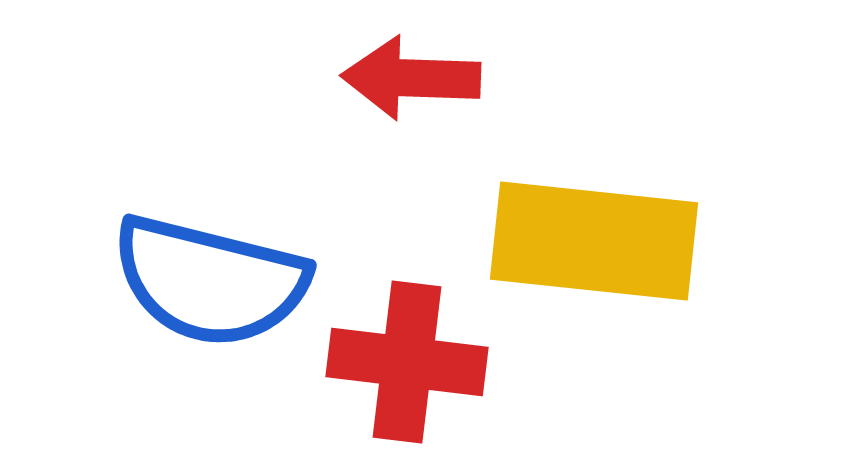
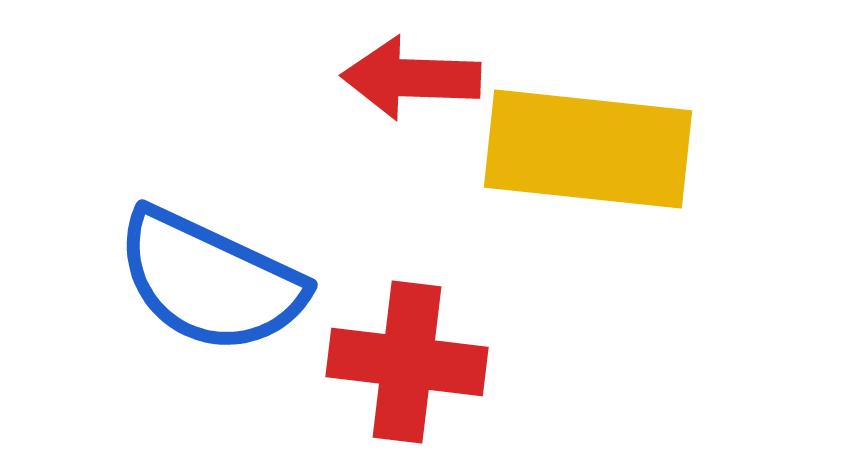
yellow rectangle: moved 6 px left, 92 px up
blue semicircle: rotated 11 degrees clockwise
